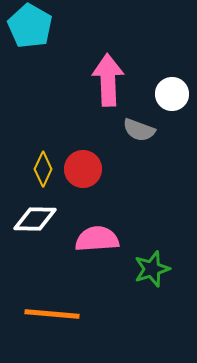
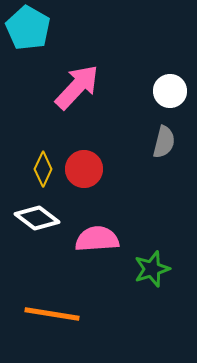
cyan pentagon: moved 2 px left, 2 px down
pink arrow: moved 31 px left, 7 px down; rotated 45 degrees clockwise
white circle: moved 2 px left, 3 px up
gray semicircle: moved 25 px right, 12 px down; rotated 96 degrees counterclockwise
red circle: moved 1 px right
white diamond: moved 2 px right, 1 px up; rotated 36 degrees clockwise
orange line: rotated 4 degrees clockwise
